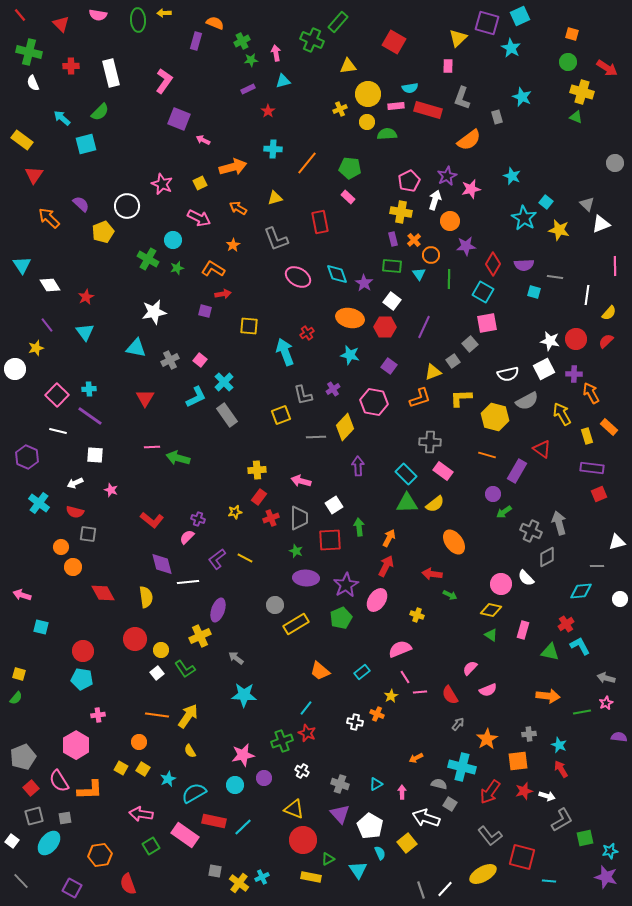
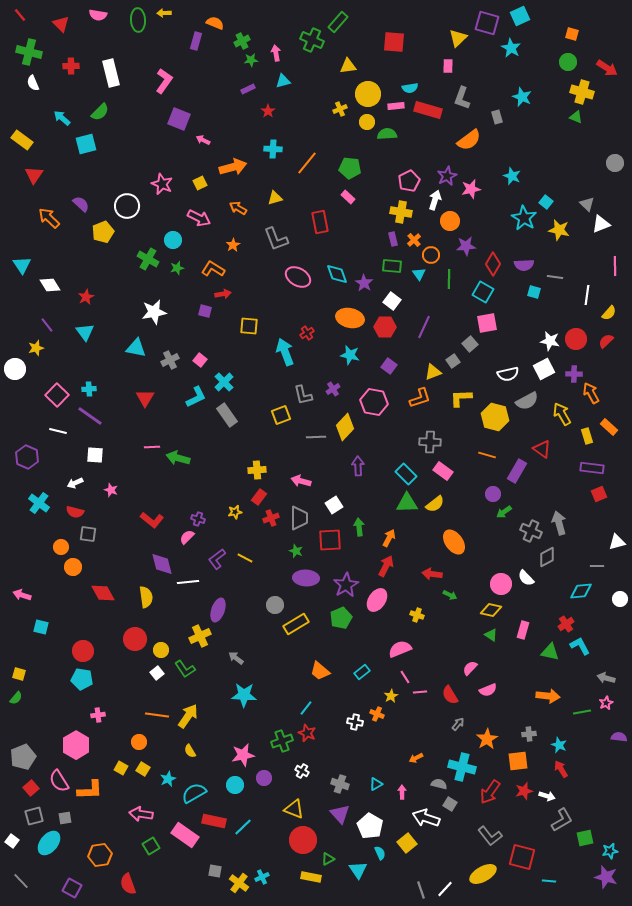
red square at (394, 42): rotated 25 degrees counterclockwise
